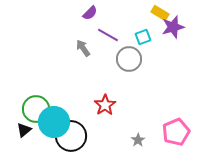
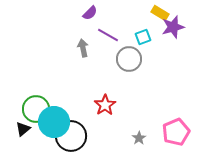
gray arrow: rotated 24 degrees clockwise
black triangle: moved 1 px left, 1 px up
gray star: moved 1 px right, 2 px up
